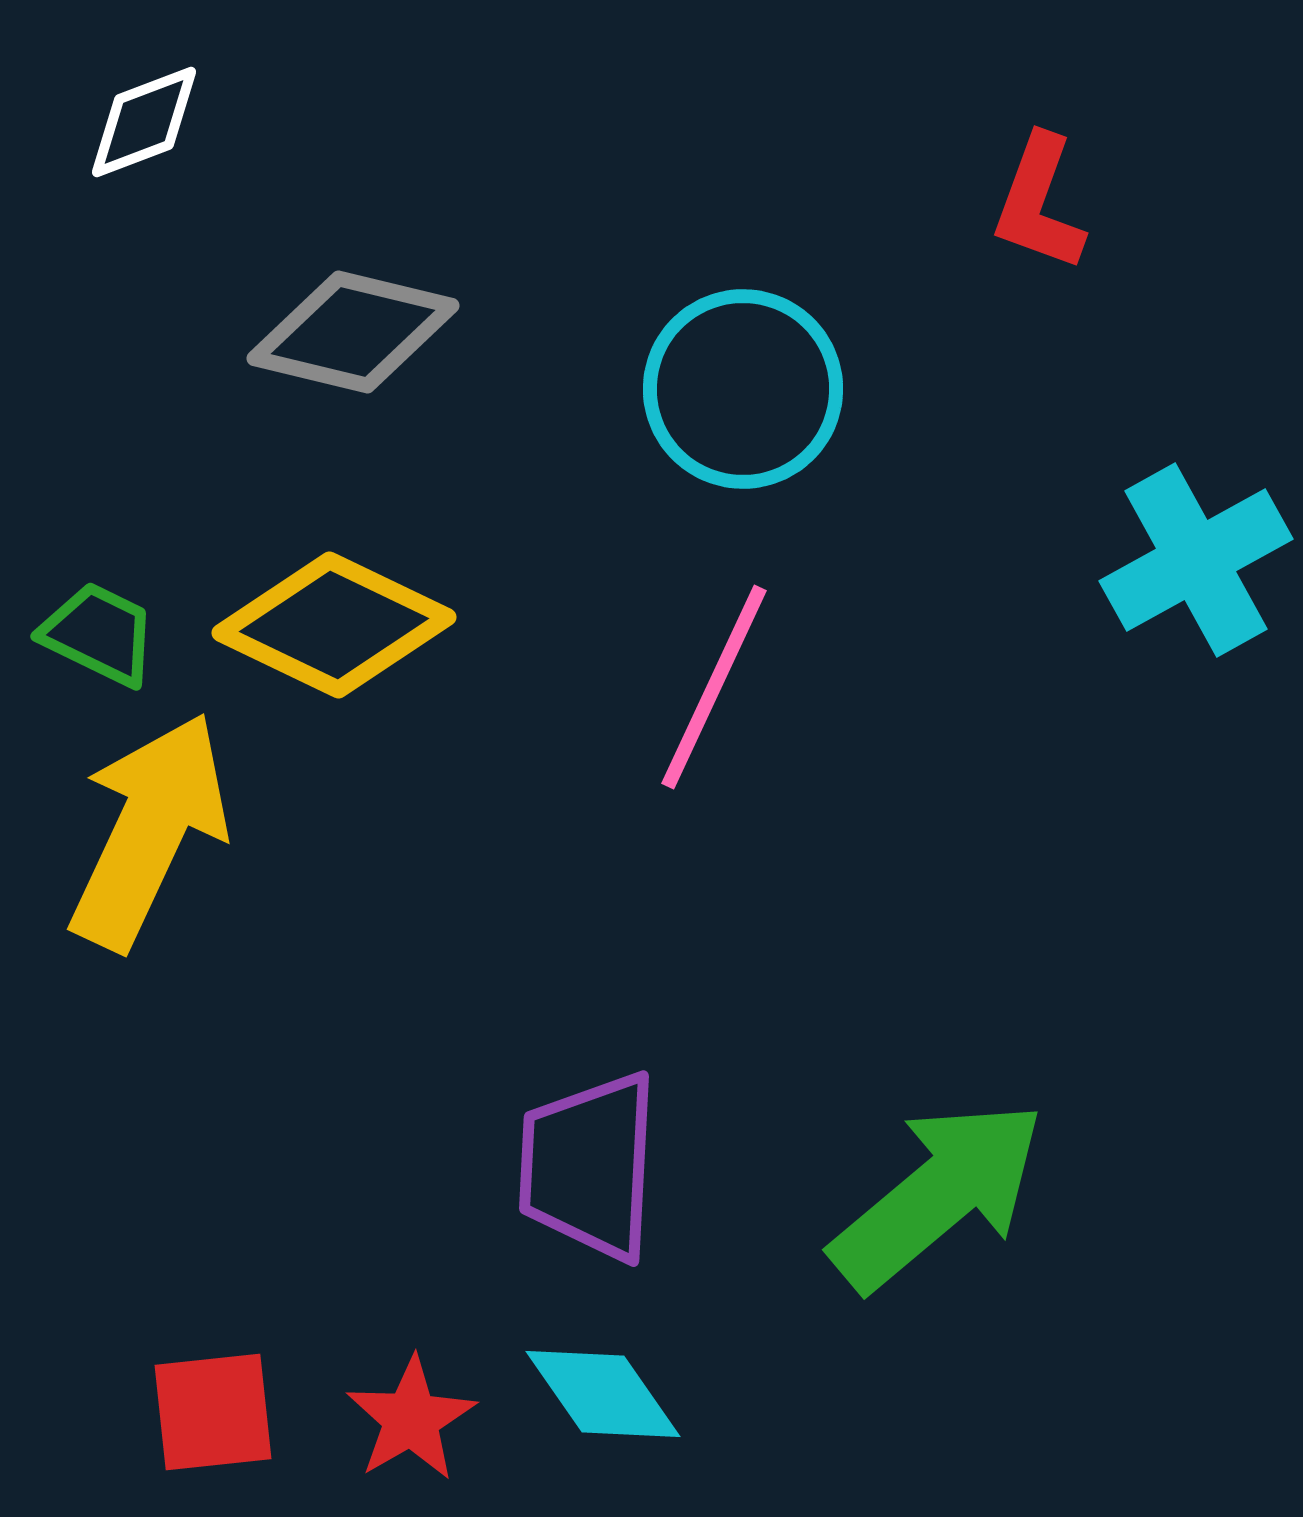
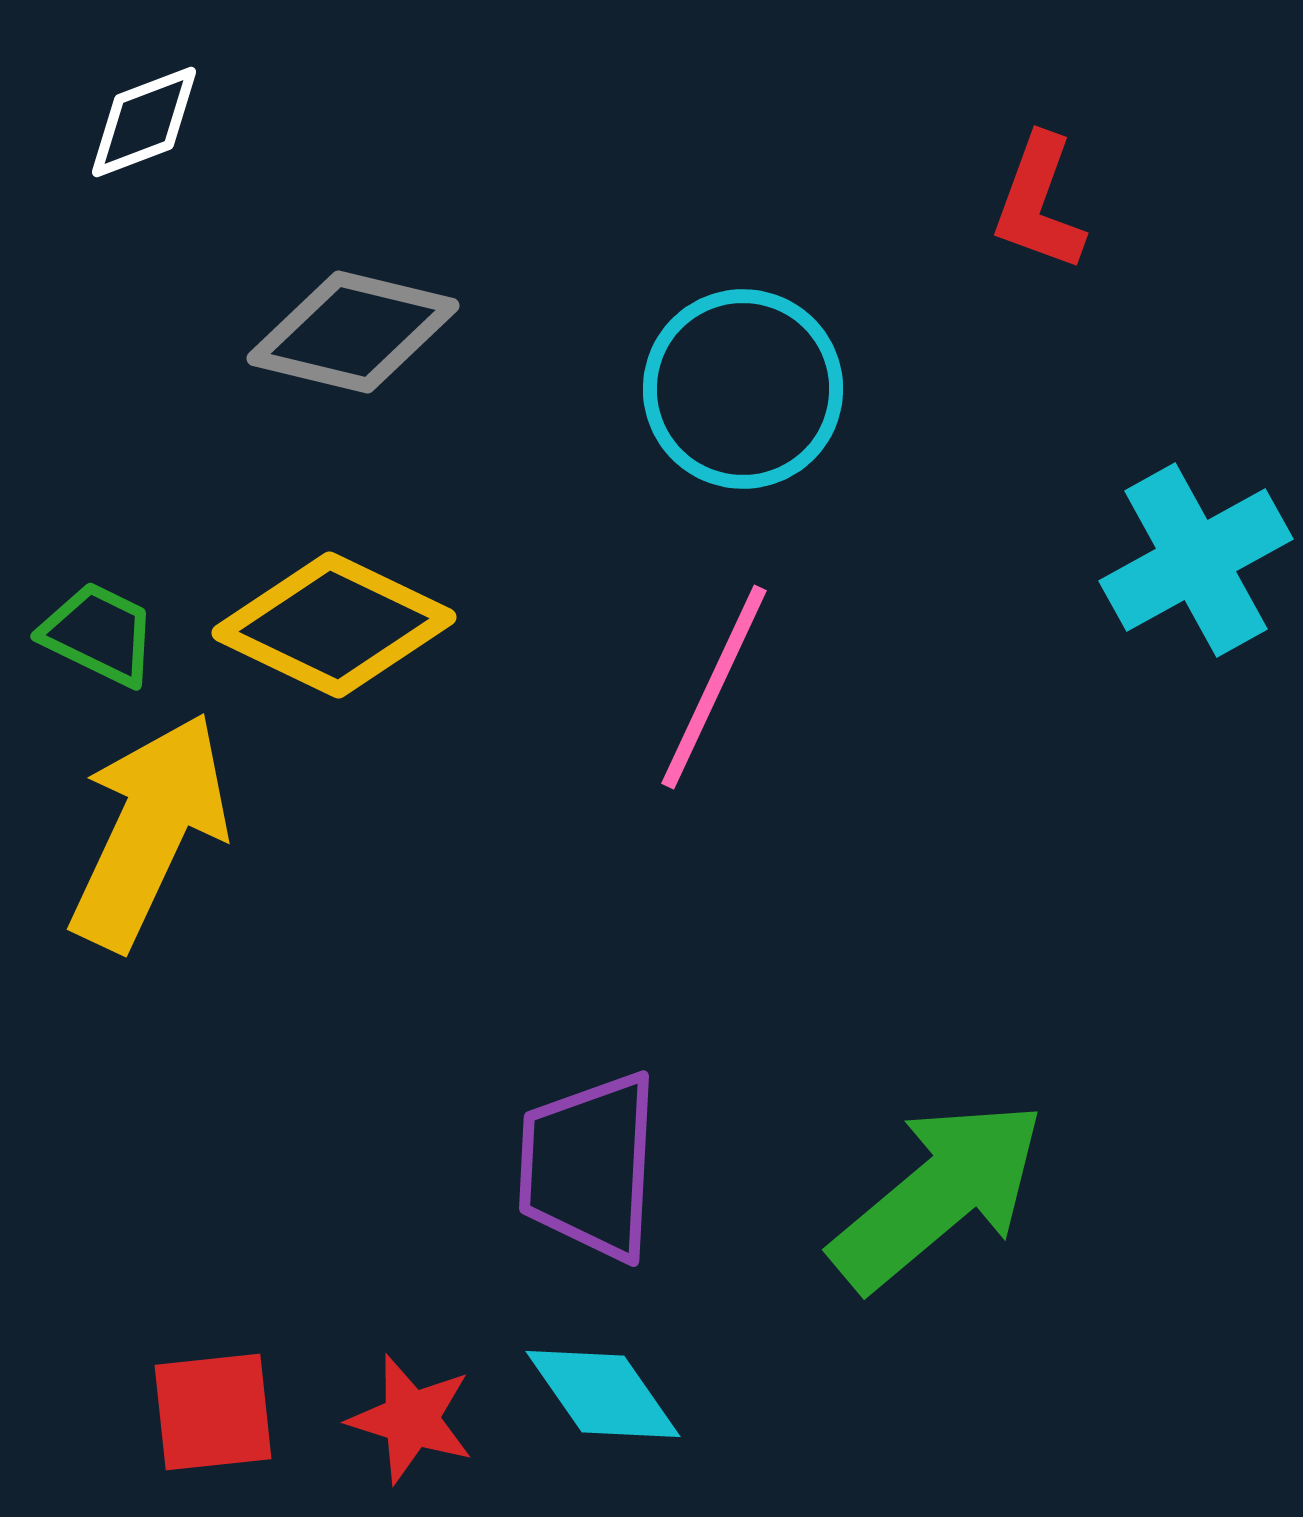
red star: rotated 25 degrees counterclockwise
